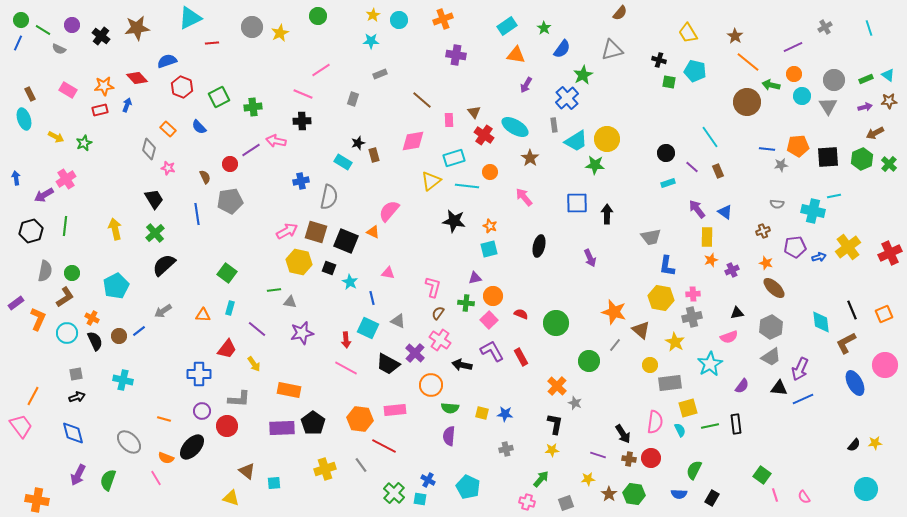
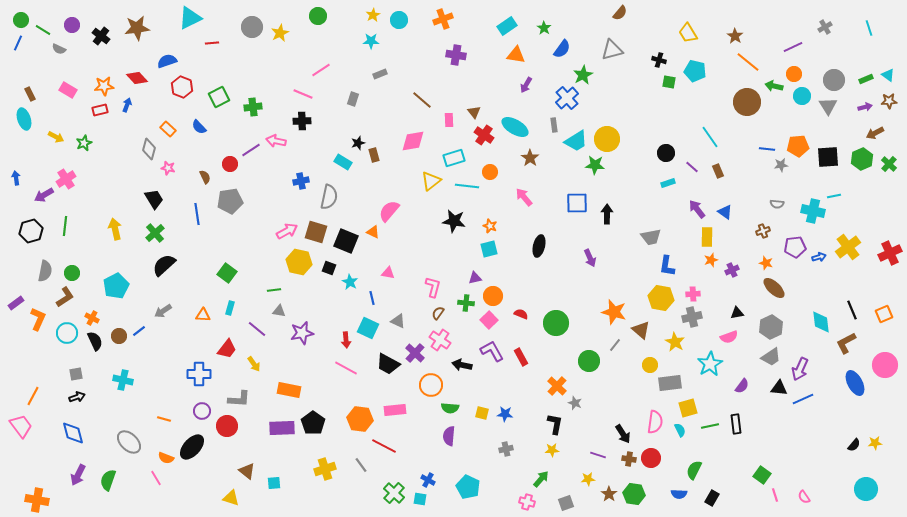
green arrow at (771, 85): moved 3 px right, 1 px down
gray triangle at (290, 302): moved 11 px left, 9 px down
